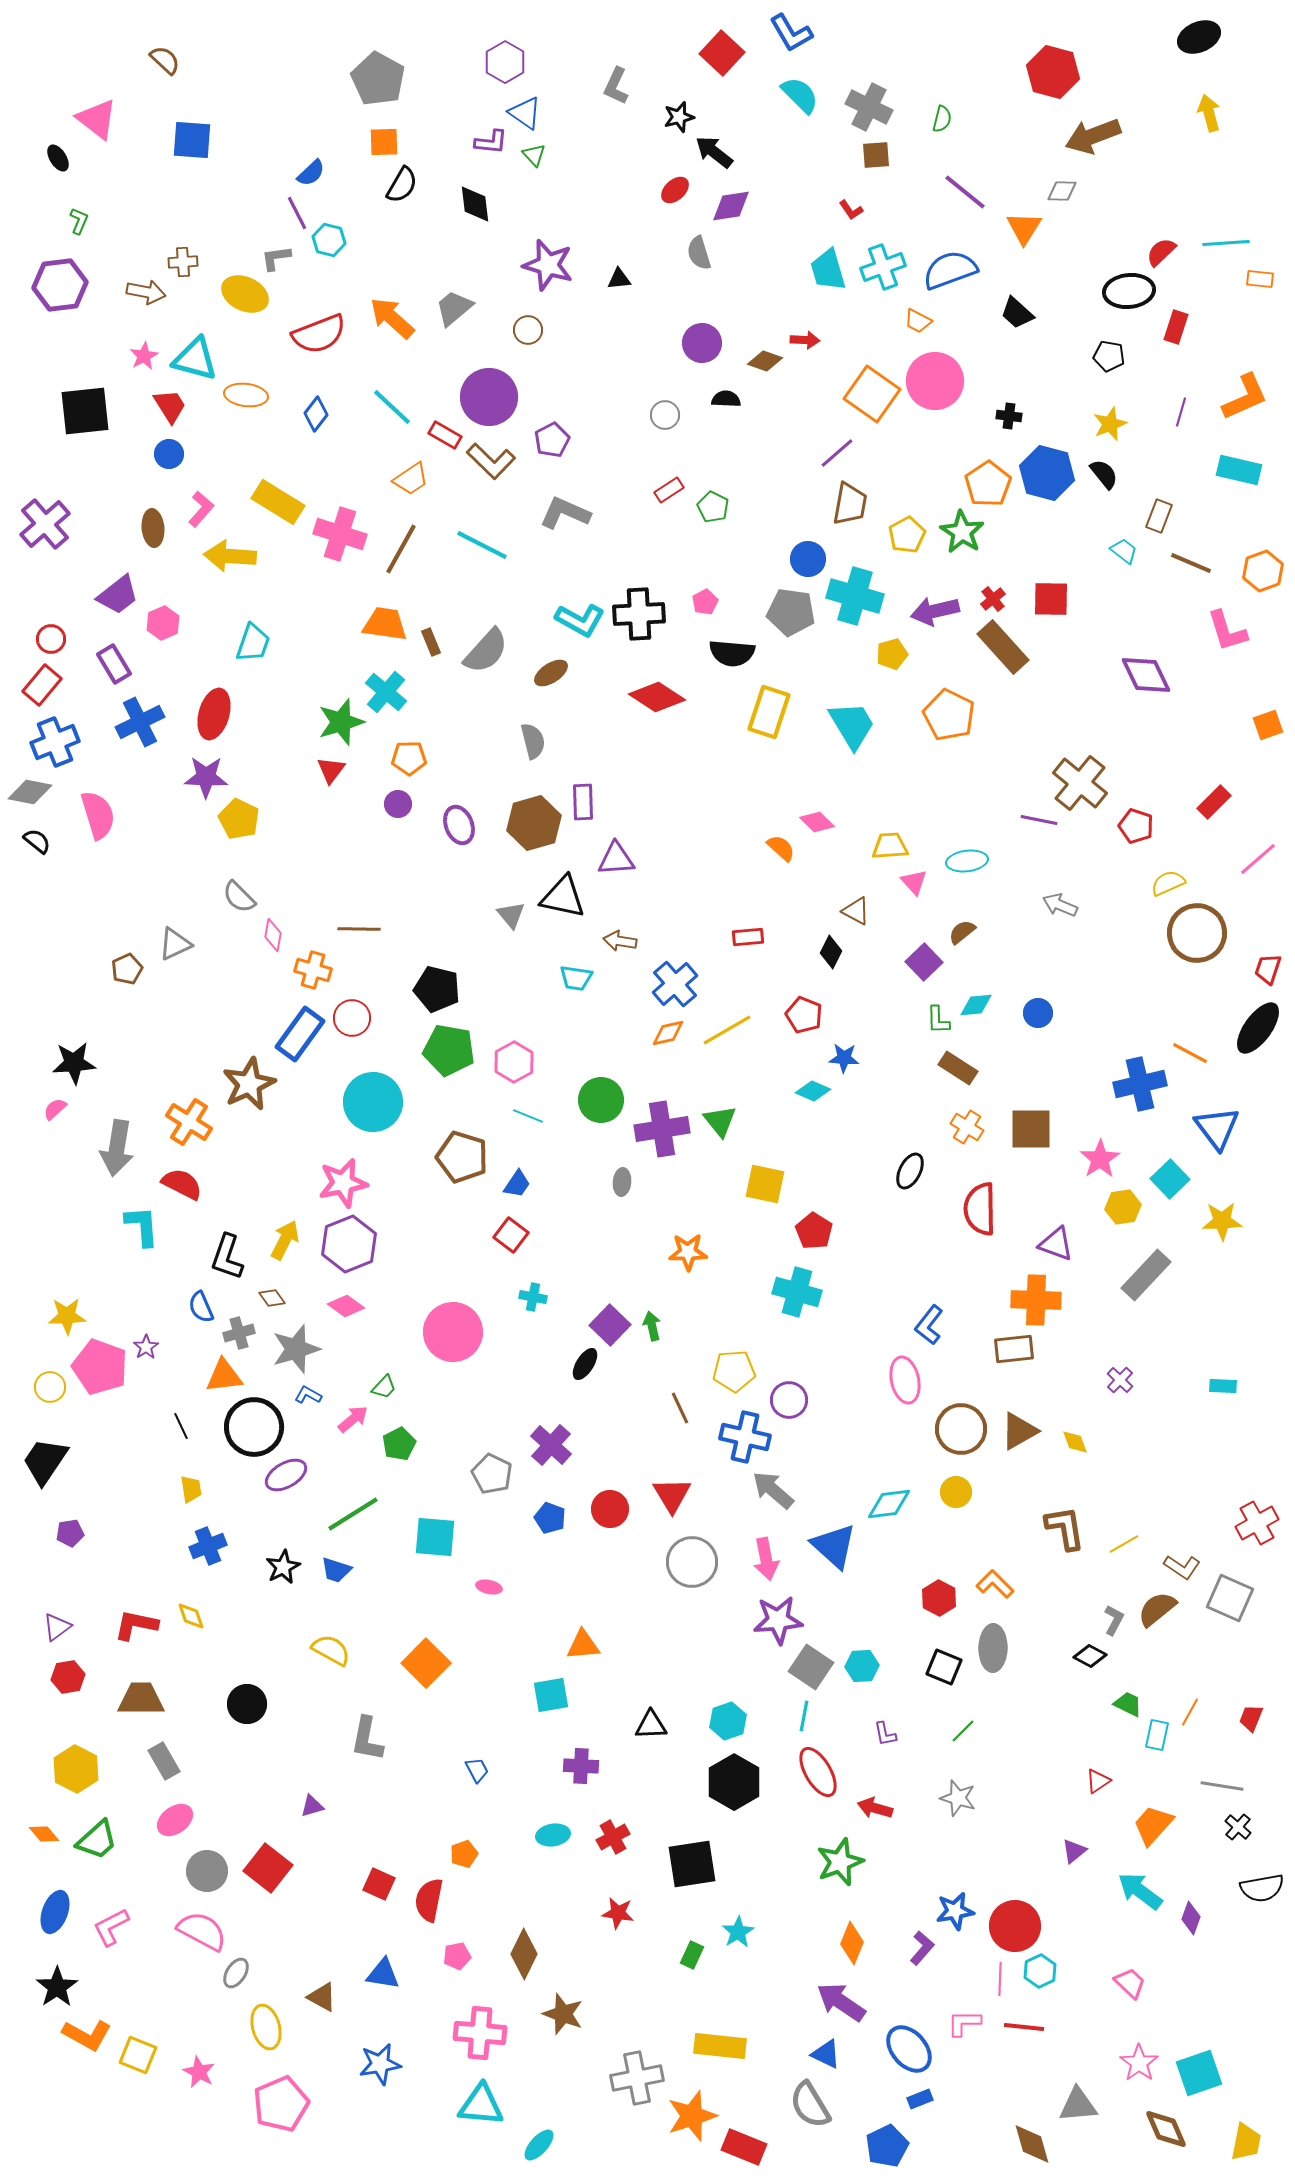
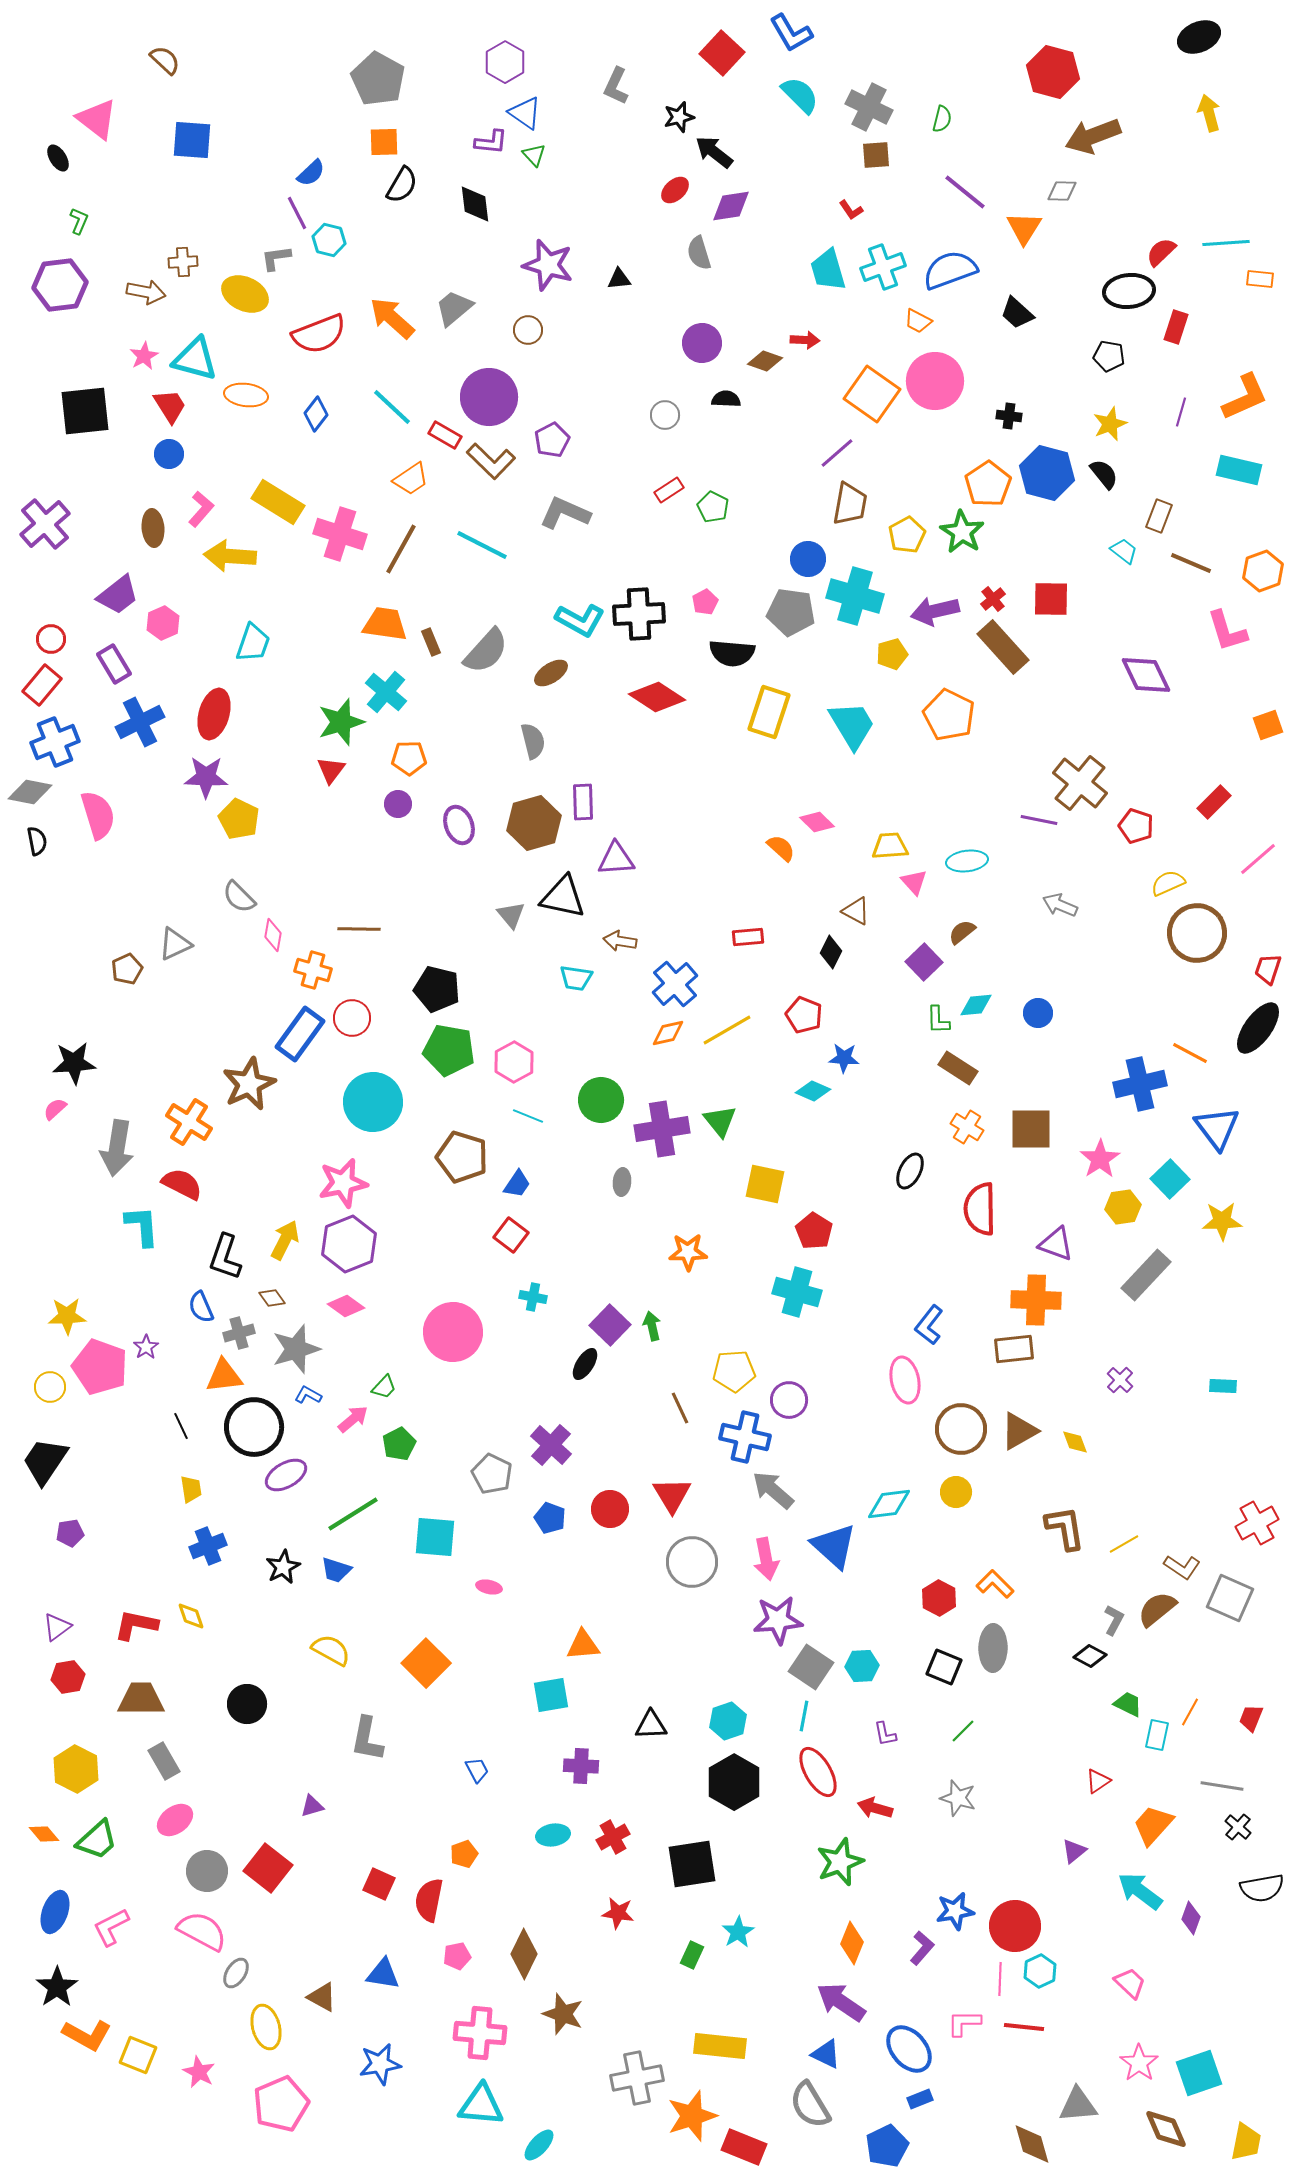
black semicircle at (37, 841): rotated 40 degrees clockwise
black L-shape at (227, 1257): moved 2 px left
